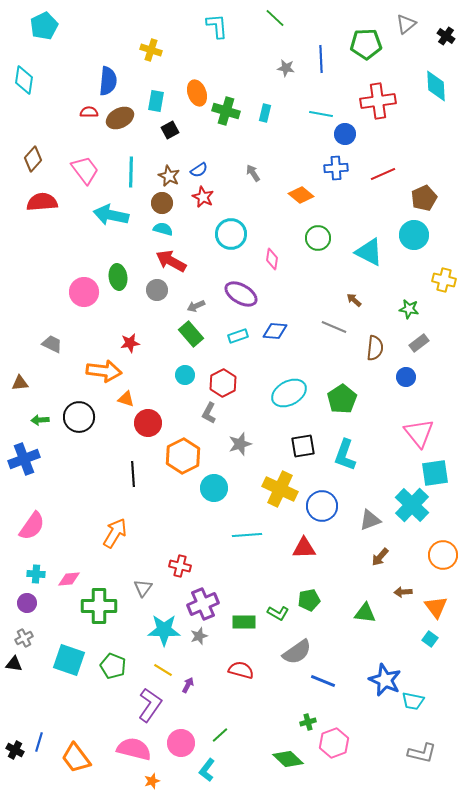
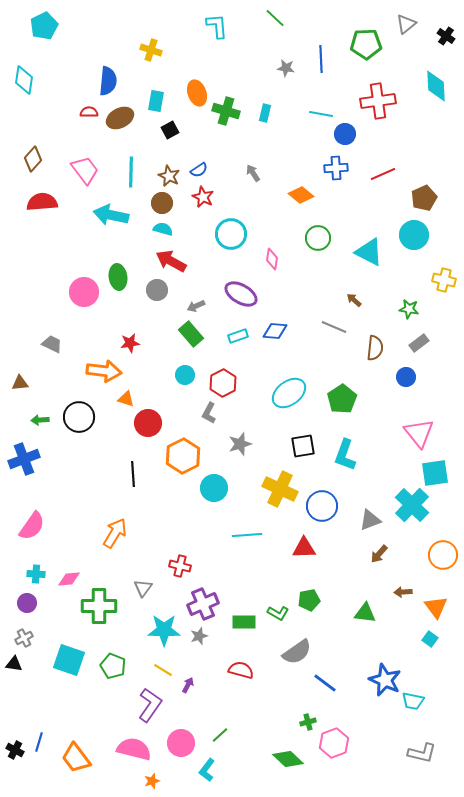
cyan ellipse at (289, 393): rotated 8 degrees counterclockwise
brown arrow at (380, 557): moved 1 px left, 3 px up
blue line at (323, 681): moved 2 px right, 2 px down; rotated 15 degrees clockwise
